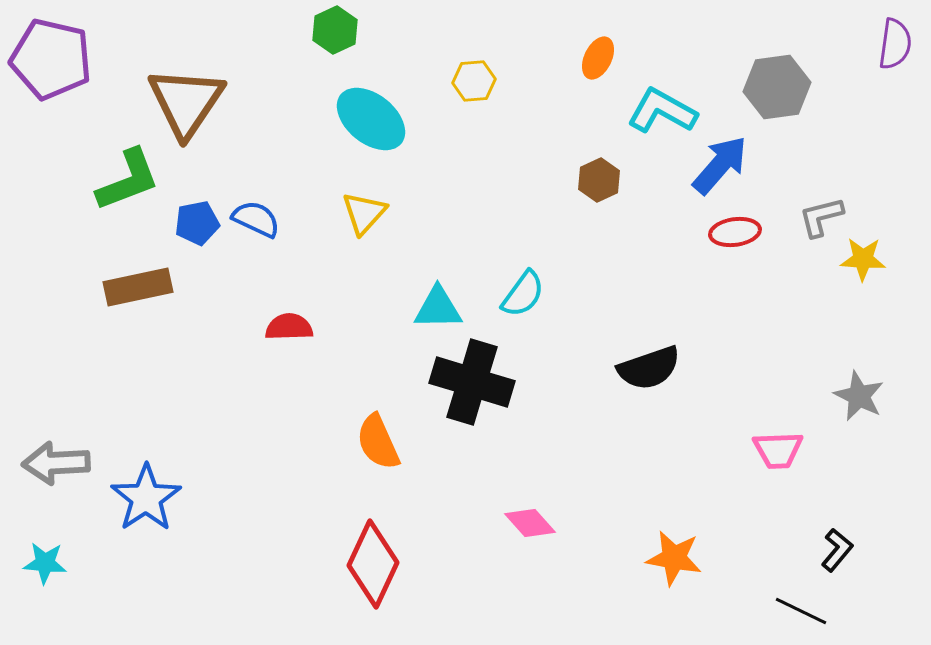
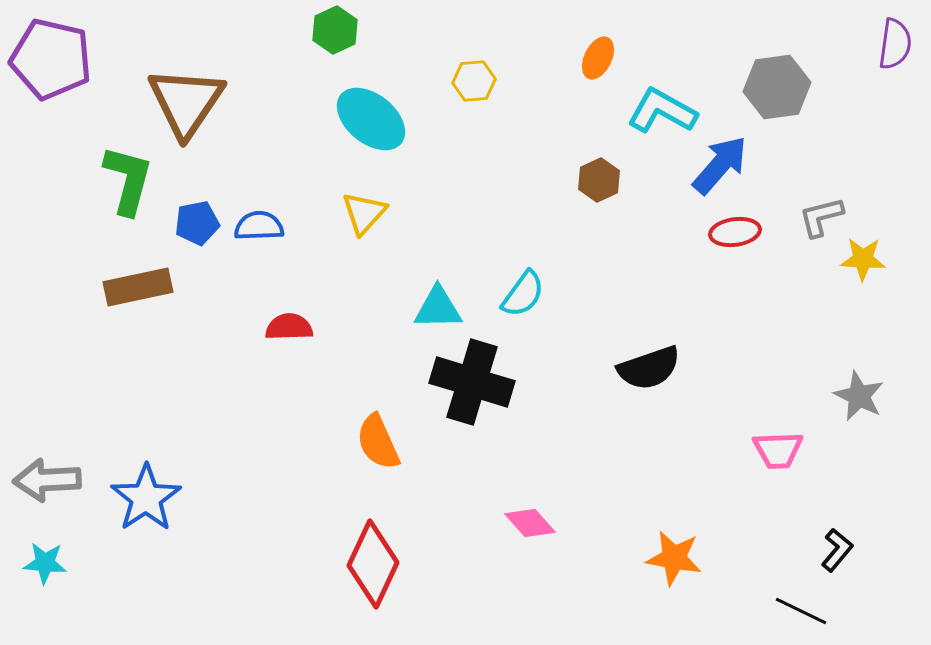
green L-shape: rotated 54 degrees counterclockwise
blue semicircle: moved 3 px right, 7 px down; rotated 27 degrees counterclockwise
gray arrow: moved 9 px left, 17 px down
